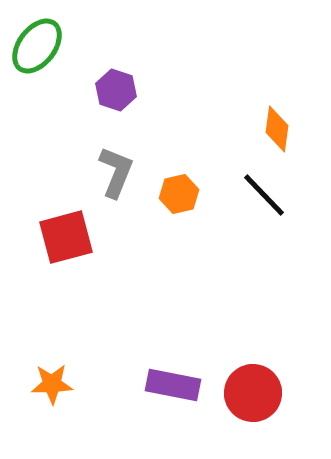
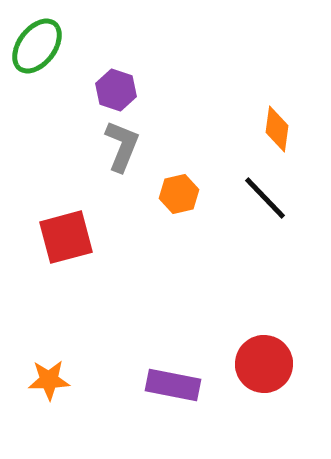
gray L-shape: moved 6 px right, 26 px up
black line: moved 1 px right, 3 px down
orange star: moved 3 px left, 4 px up
red circle: moved 11 px right, 29 px up
